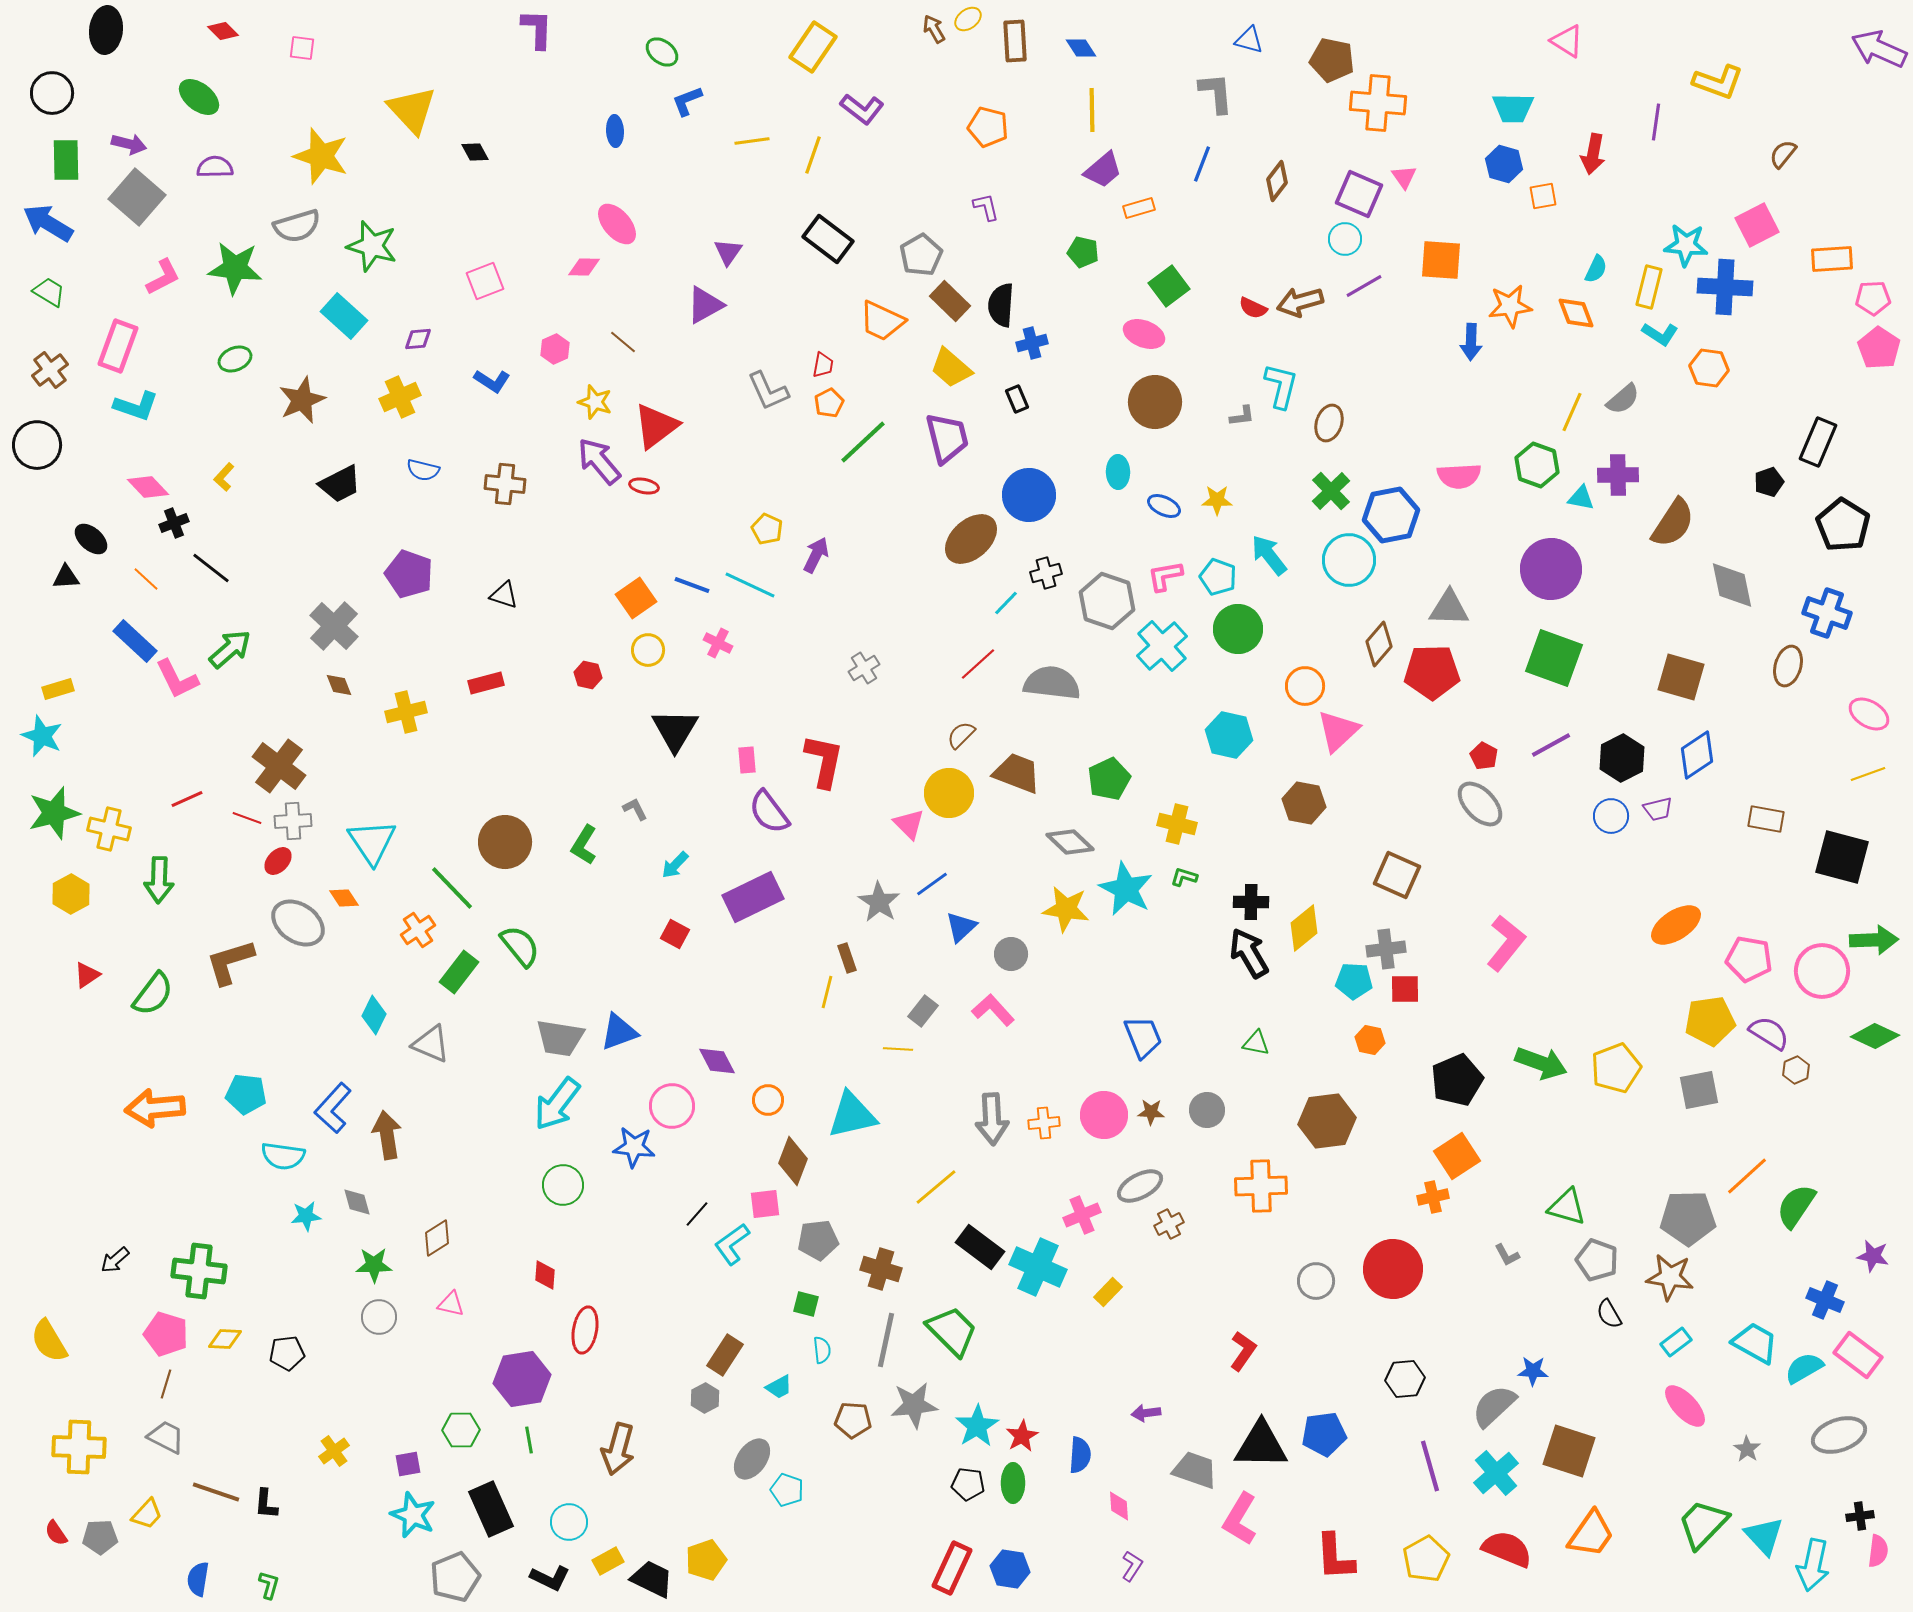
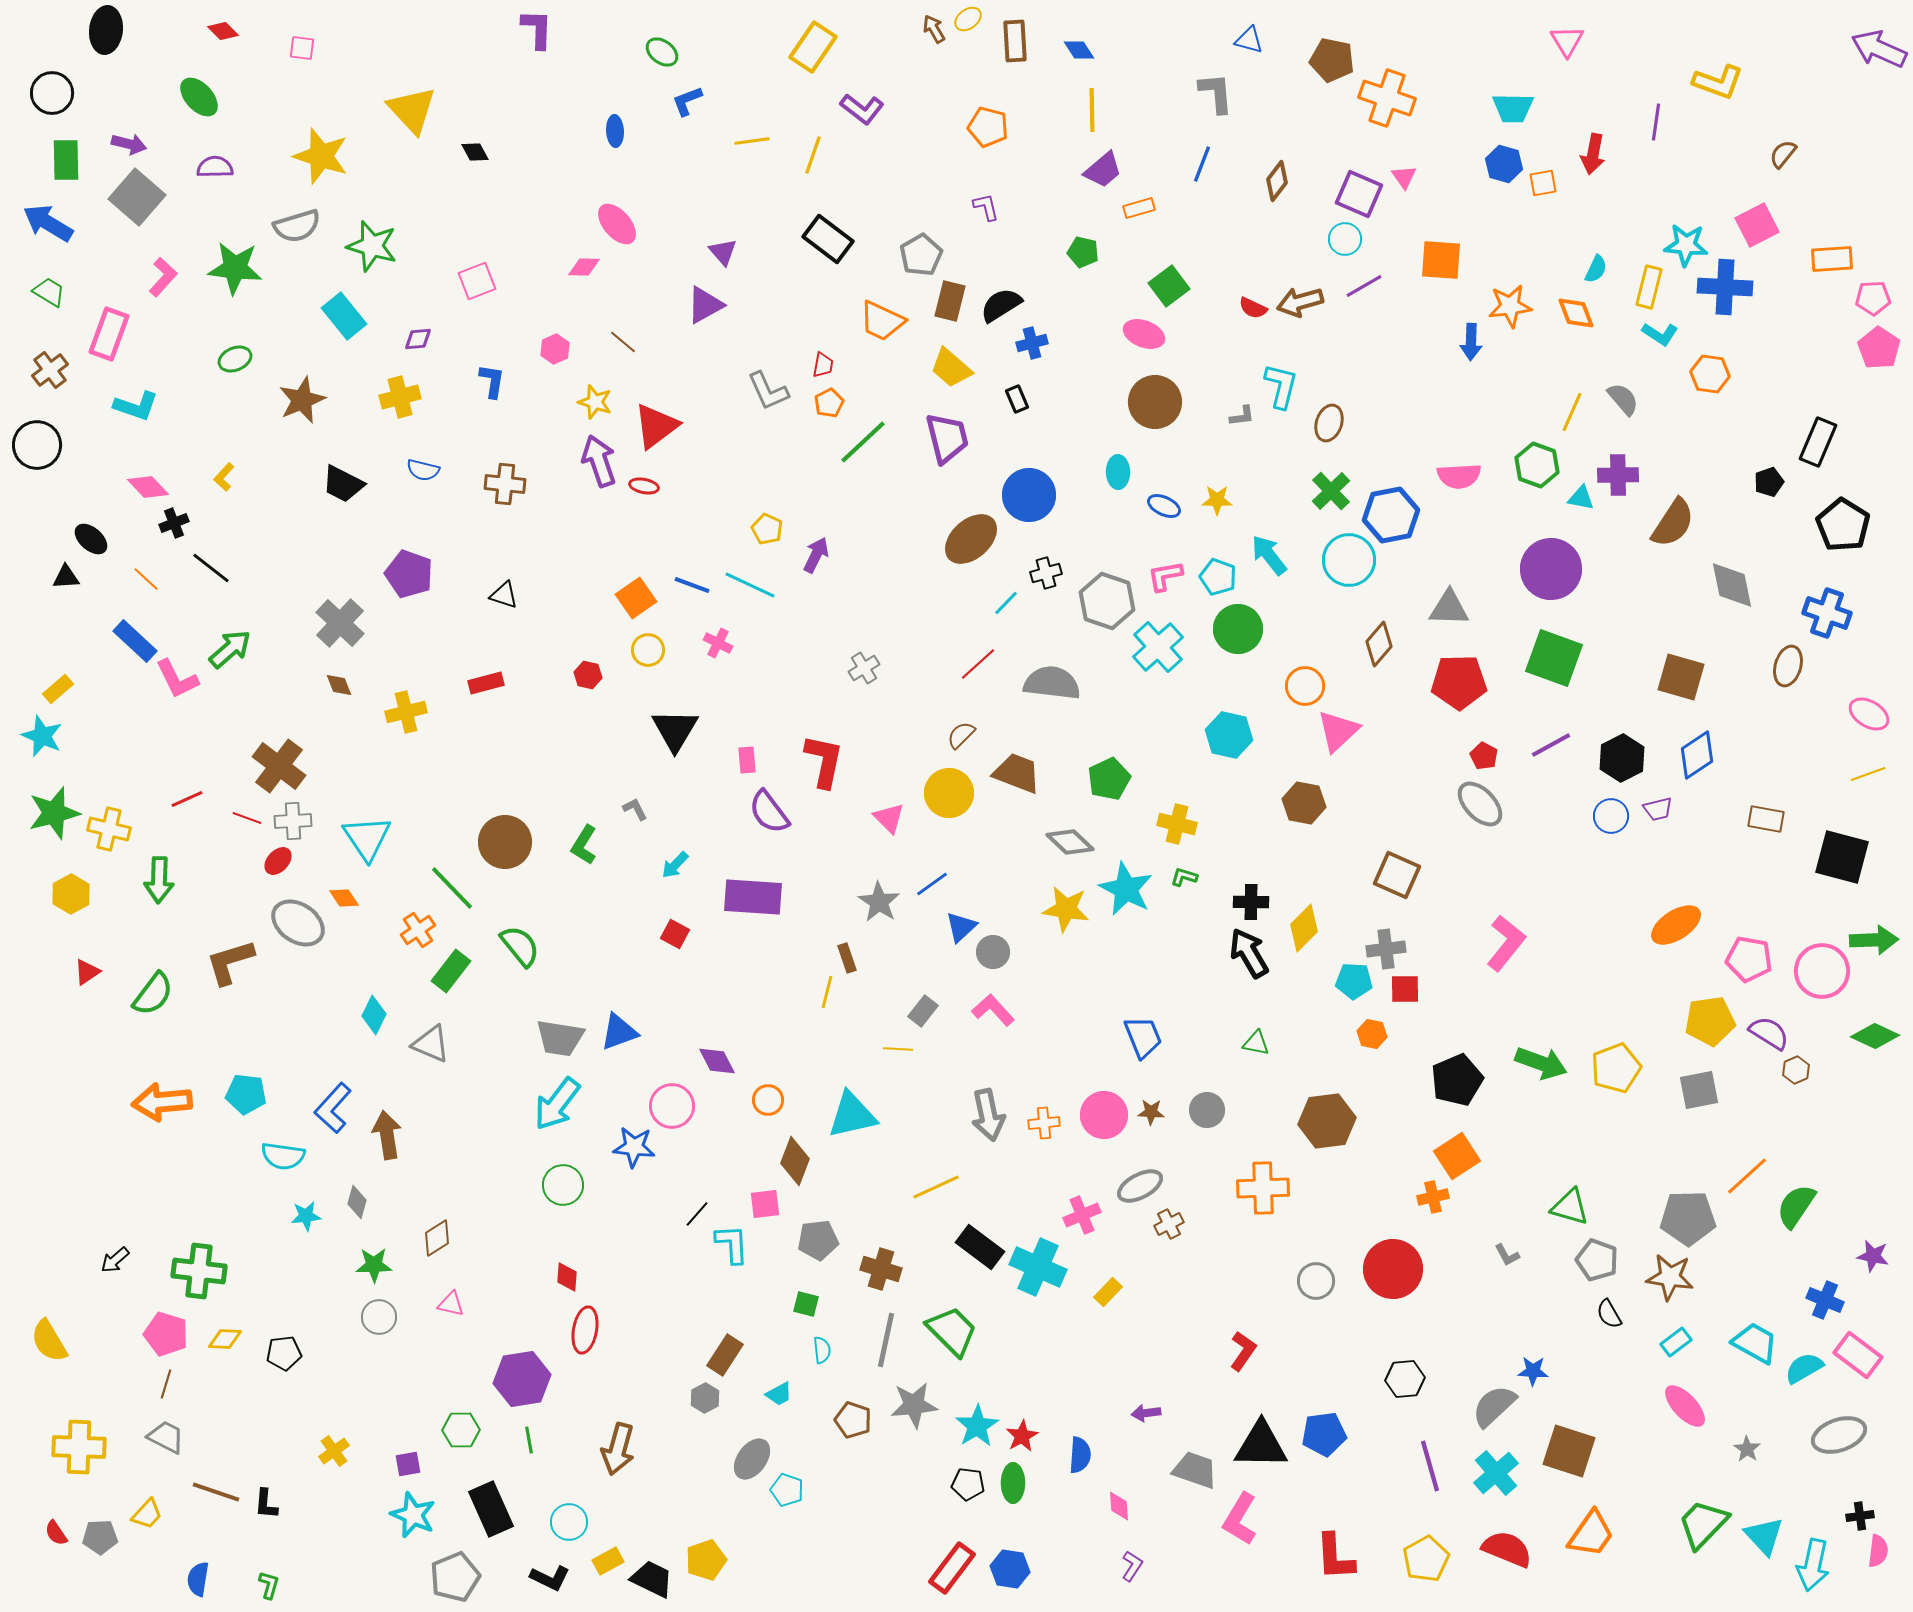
pink triangle at (1567, 41): rotated 27 degrees clockwise
blue diamond at (1081, 48): moved 2 px left, 2 px down
green ellipse at (199, 97): rotated 9 degrees clockwise
orange cross at (1378, 103): moved 9 px right, 5 px up; rotated 14 degrees clockwise
orange square at (1543, 196): moved 13 px up
purple triangle at (728, 252): moved 5 px left; rotated 16 degrees counterclockwise
pink L-shape at (163, 277): rotated 21 degrees counterclockwise
pink square at (485, 281): moved 8 px left
brown rectangle at (950, 301): rotated 60 degrees clockwise
black semicircle at (1001, 305): rotated 54 degrees clockwise
cyan rectangle at (344, 316): rotated 9 degrees clockwise
pink rectangle at (118, 346): moved 9 px left, 12 px up
orange hexagon at (1709, 368): moved 1 px right, 6 px down
blue L-shape at (492, 381): rotated 114 degrees counterclockwise
yellow cross at (400, 397): rotated 9 degrees clockwise
gray semicircle at (1623, 399): rotated 90 degrees counterclockwise
purple arrow at (599, 461): rotated 21 degrees clockwise
black trapezoid at (340, 484): moved 3 px right; rotated 54 degrees clockwise
gray cross at (334, 626): moved 6 px right, 3 px up
cyan cross at (1162, 646): moved 4 px left, 1 px down
red pentagon at (1432, 672): moved 27 px right, 10 px down
yellow rectangle at (58, 689): rotated 24 degrees counterclockwise
pink triangle at (909, 824): moved 20 px left, 6 px up
cyan triangle at (372, 842): moved 5 px left, 4 px up
purple rectangle at (753, 897): rotated 30 degrees clockwise
yellow diamond at (1304, 928): rotated 6 degrees counterclockwise
gray circle at (1011, 954): moved 18 px left, 2 px up
green rectangle at (459, 972): moved 8 px left, 1 px up
red triangle at (87, 975): moved 3 px up
orange hexagon at (1370, 1040): moved 2 px right, 6 px up
orange arrow at (155, 1108): moved 7 px right, 6 px up
gray arrow at (992, 1119): moved 4 px left, 4 px up; rotated 9 degrees counterclockwise
brown diamond at (793, 1161): moved 2 px right
orange cross at (1261, 1186): moved 2 px right, 2 px down
yellow line at (936, 1187): rotated 15 degrees clockwise
gray diamond at (357, 1202): rotated 32 degrees clockwise
green triangle at (1567, 1207): moved 3 px right
cyan L-shape at (732, 1244): rotated 123 degrees clockwise
red diamond at (545, 1275): moved 22 px right, 2 px down
black pentagon at (287, 1353): moved 3 px left
cyan trapezoid at (779, 1387): moved 7 px down
brown pentagon at (853, 1420): rotated 15 degrees clockwise
red rectangle at (952, 1568): rotated 12 degrees clockwise
